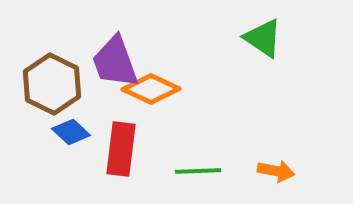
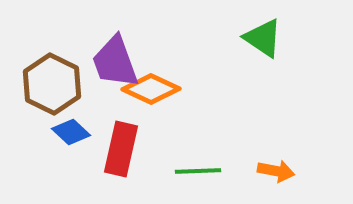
red rectangle: rotated 6 degrees clockwise
